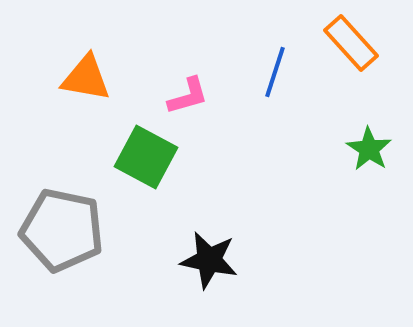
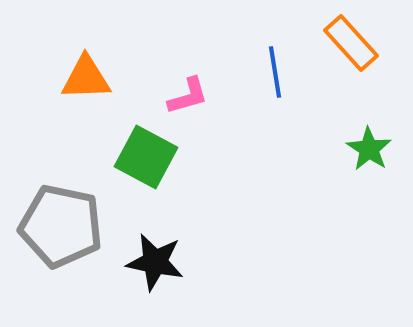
blue line: rotated 27 degrees counterclockwise
orange triangle: rotated 12 degrees counterclockwise
gray pentagon: moved 1 px left, 4 px up
black star: moved 54 px left, 2 px down
